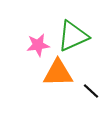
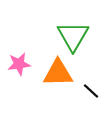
green triangle: rotated 36 degrees counterclockwise
pink star: moved 19 px left, 19 px down
